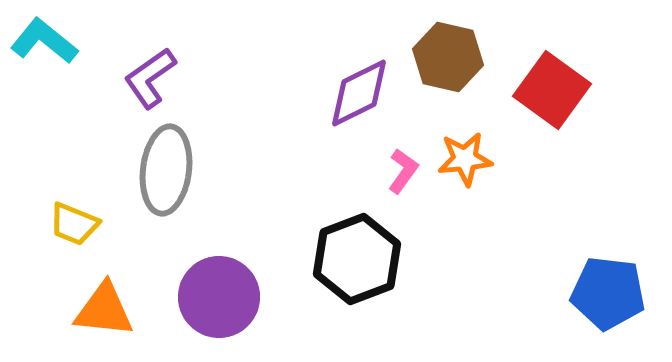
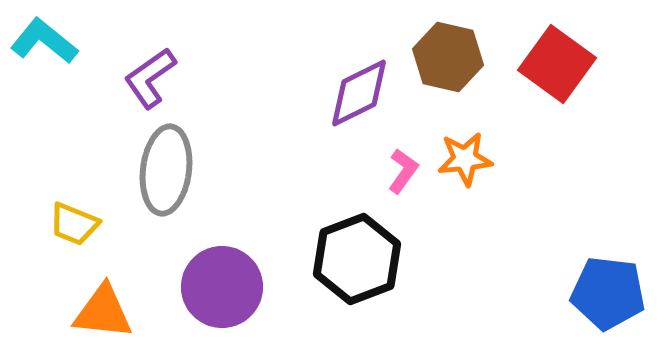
red square: moved 5 px right, 26 px up
purple circle: moved 3 px right, 10 px up
orange triangle: moved 1 px left, 2 px down
